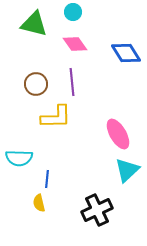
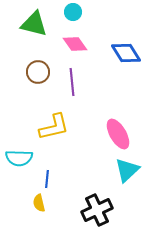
brown circle: moved 2 px right, 12 px up
yellow L-shape: moved 2 px left, 10 px down; rotated 12 degrees counterclockwise
